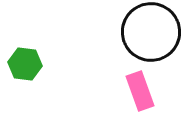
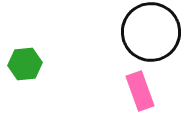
green hexagon: rotated 12 degrees counterclockwise
